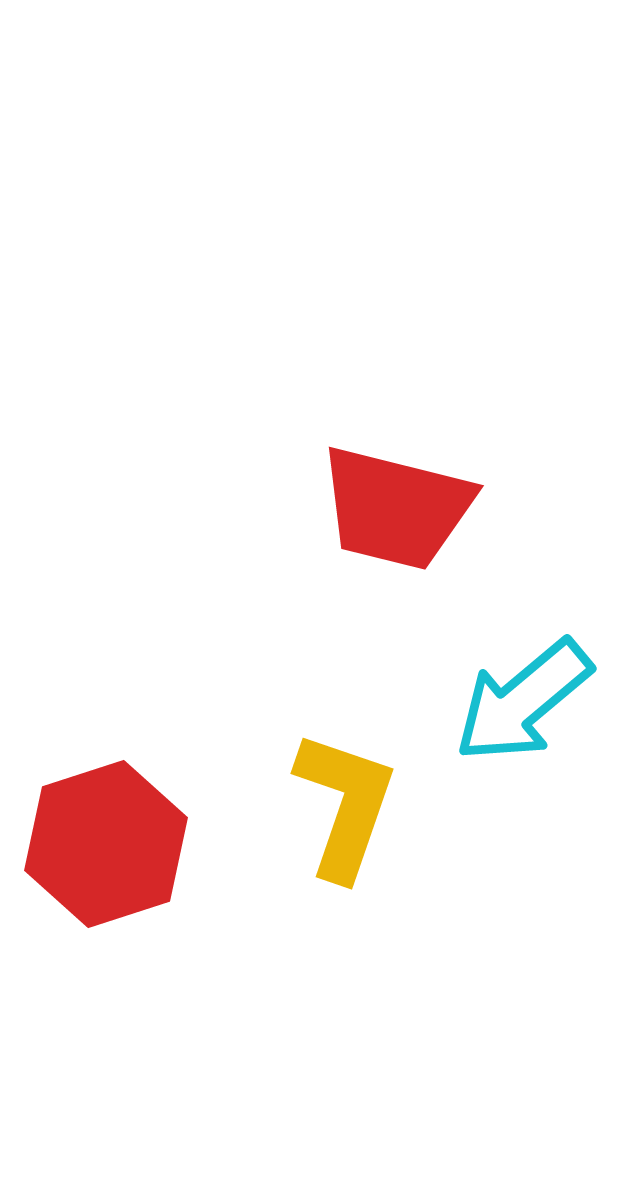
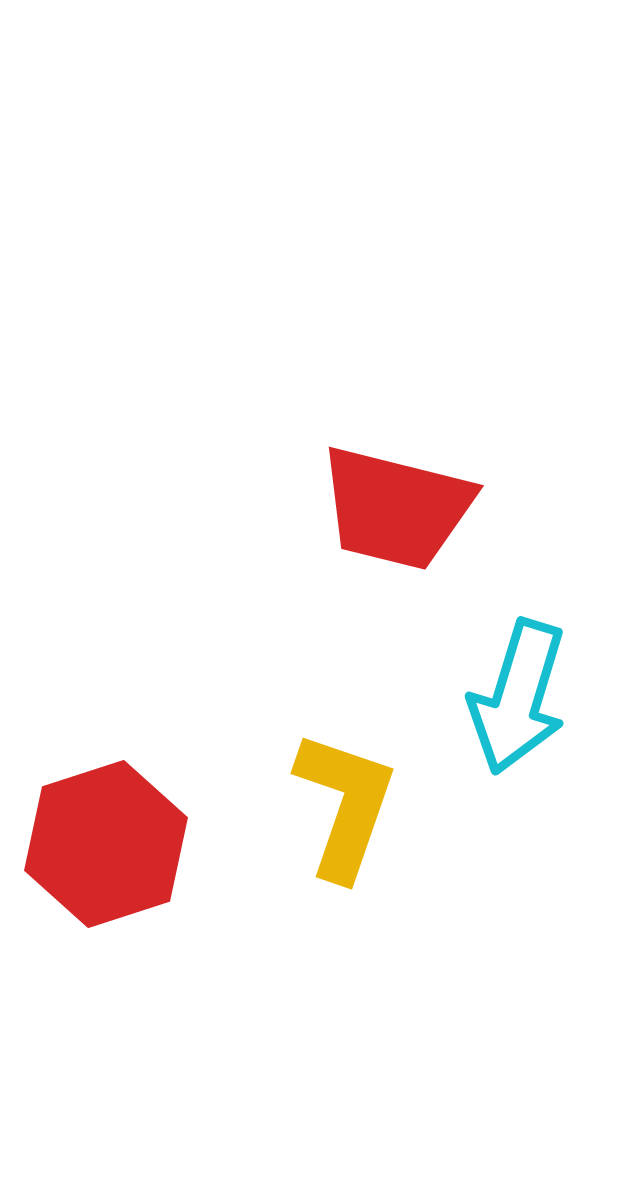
cyan arrow: moved 5 px left, 4 px up; rotated 33 degrees counterclockwise
